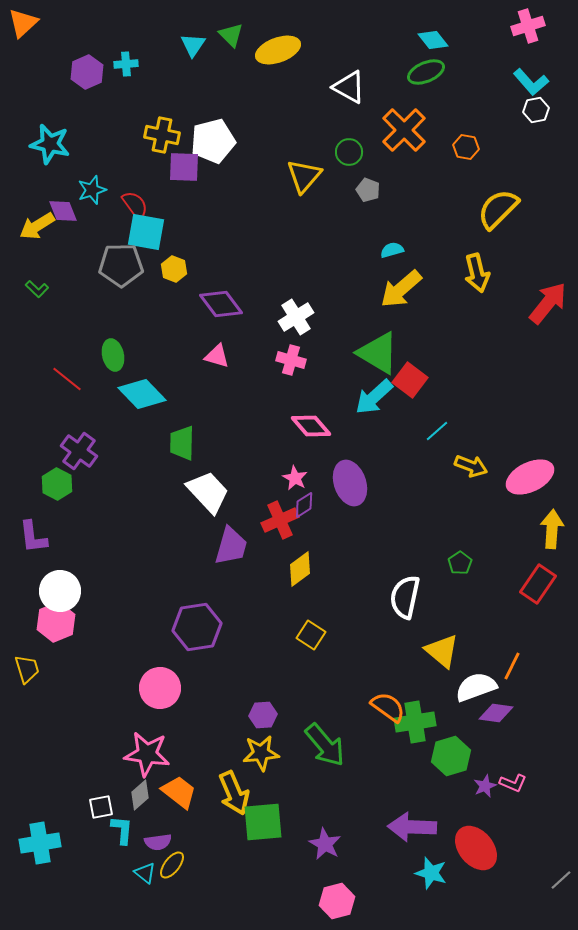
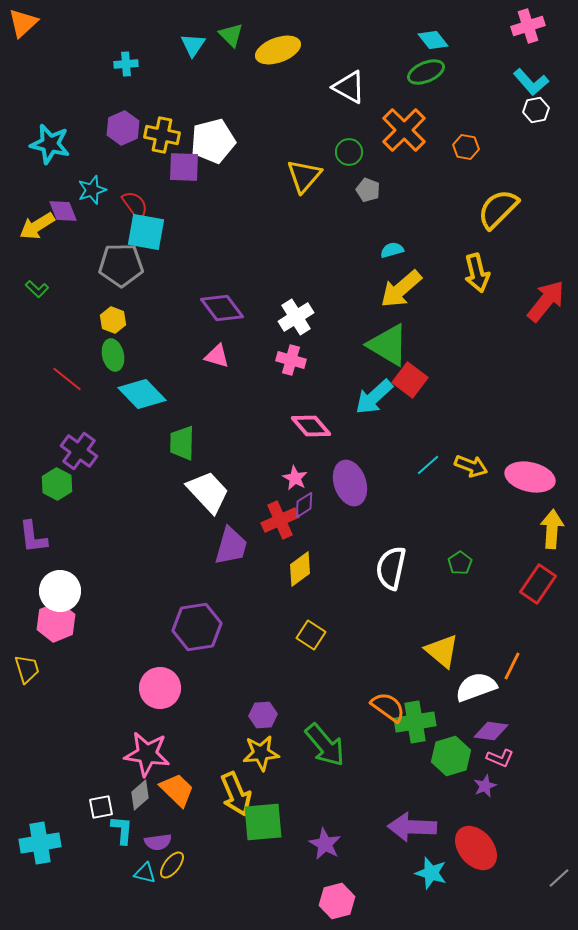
purple hexagon at (87, 72): moved 36 px right, 56 px down
yellow hexagon at (174, 269): moved 61 px left, 51 px down
red arrow at (548, 303): moved 2 px left, 2 px up
purple diamond at (221, 304): moved 1 px right, 4 px down
green triangle at (378, 353): moved 10 px right, 8 px up
cyan line at (437, 431): moved 9 px left, 34 px down
pink ellipse at (530, 477): rotated 39 degrees clockwise
white semicircle at (405, 597): moved 14 px left, 29 px up
purple diamond at (496, 713): moved 5 px left, 18 px down
pink L-shape at (513, 783): moved 13 px left, 25 px up
orange trapezoid at (179, 792): moved 2 px left, 2 px up; rotated 6 degrees clockwise
yellow arrow at (234, 793): moved 2 px right, 1 px down
cyan triangle at (145, 873): rotated 25 degrees counterclockwise
gray line at (561, 880): moved 2 px left, 2 px up
